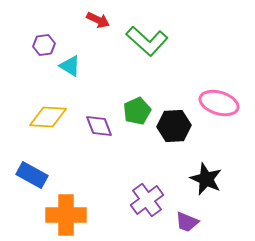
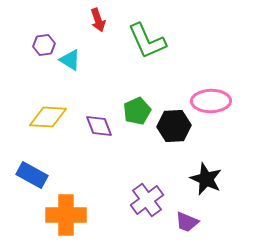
red arrow: rotated 45 degrees clockwise
green L-shape: rotated 24 degrees clockwise
cyan triangle: moved 6 px up
pink ellipse: moved 8 px left, 2 px up; rotated 18 degrees counterclockwise
